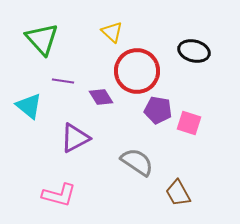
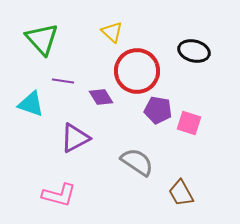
cyan triangle: moved 2 px right, 2 px up; rotated 20 degrees counterclockwise
brown trapezoid: moved 3 px right
